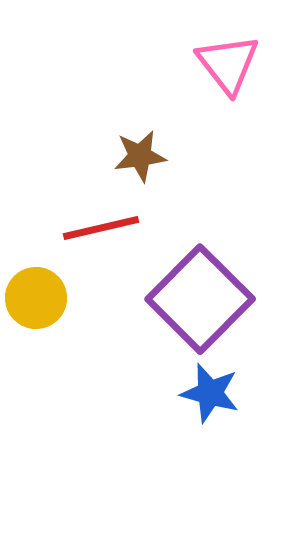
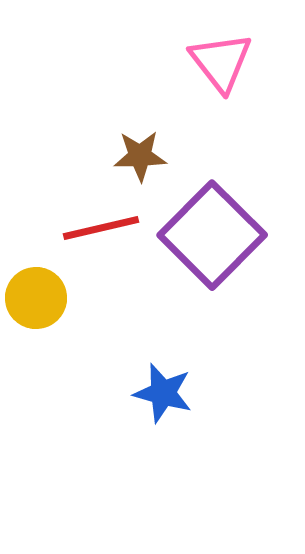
pink triangle: moved 7 px left, 2 px up
brown star: rotated 6 degrees clockwise
purple square: moved 12 px right, 64 px up
blue star: moved 47 px left
